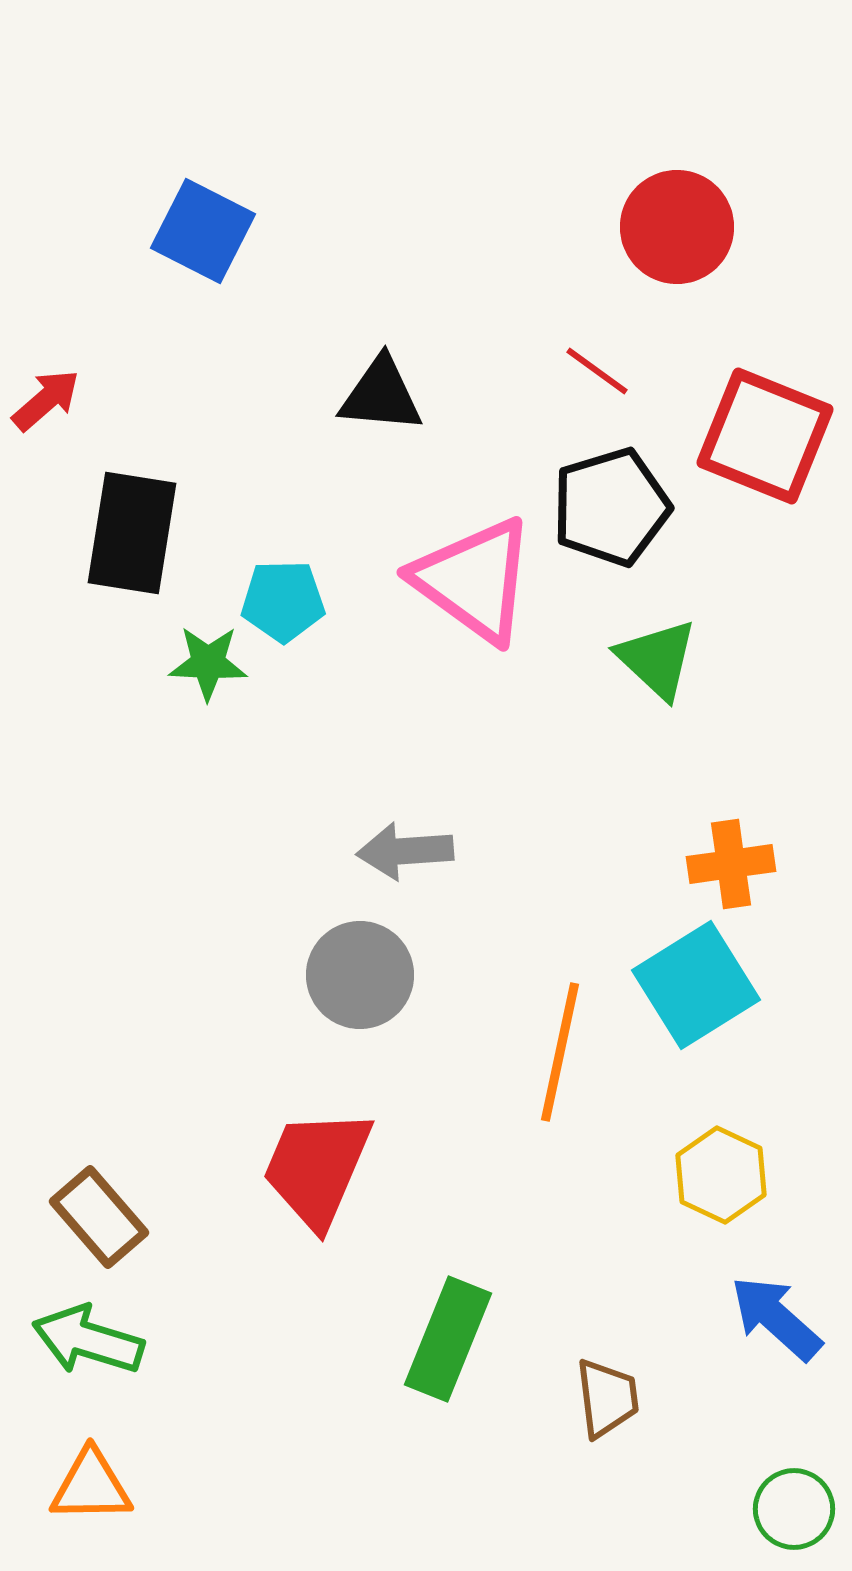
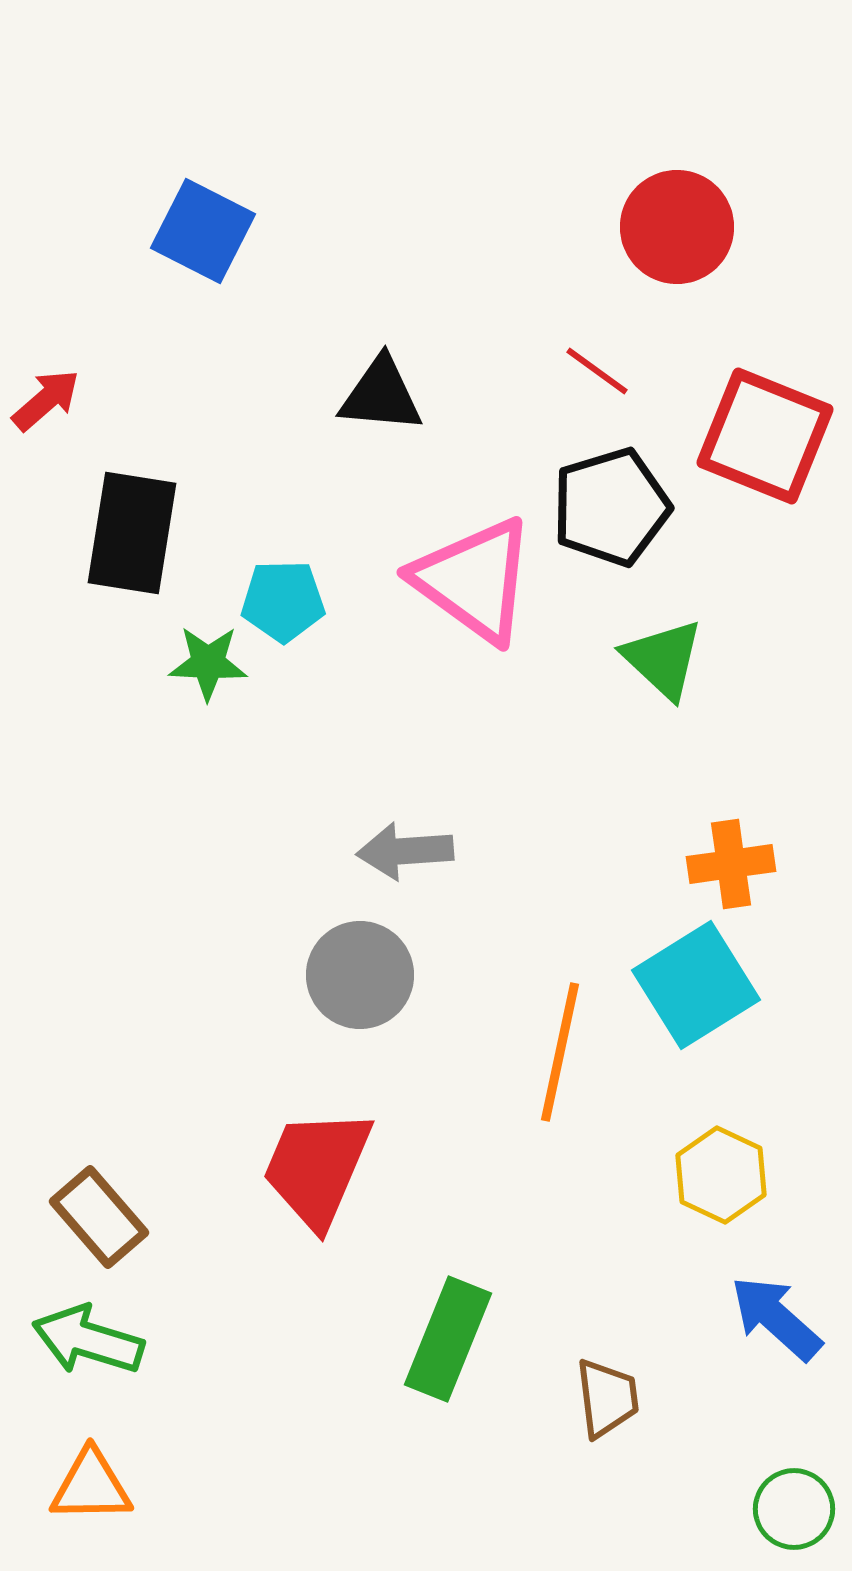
green triangle: moved 6 px right
